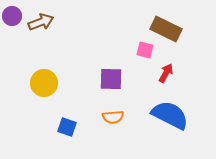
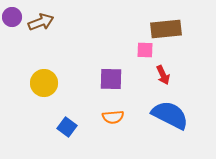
purple circle: moved 1 px down
brown rectangle: rotated 32 degrees counterclockwise
pink square: rotated 12 degrees counterclockwise
red arrow: moved 3 px left, 2 px down; rotated 126 degrees clockwise
blue square: rotated 18 degrees clockwise
